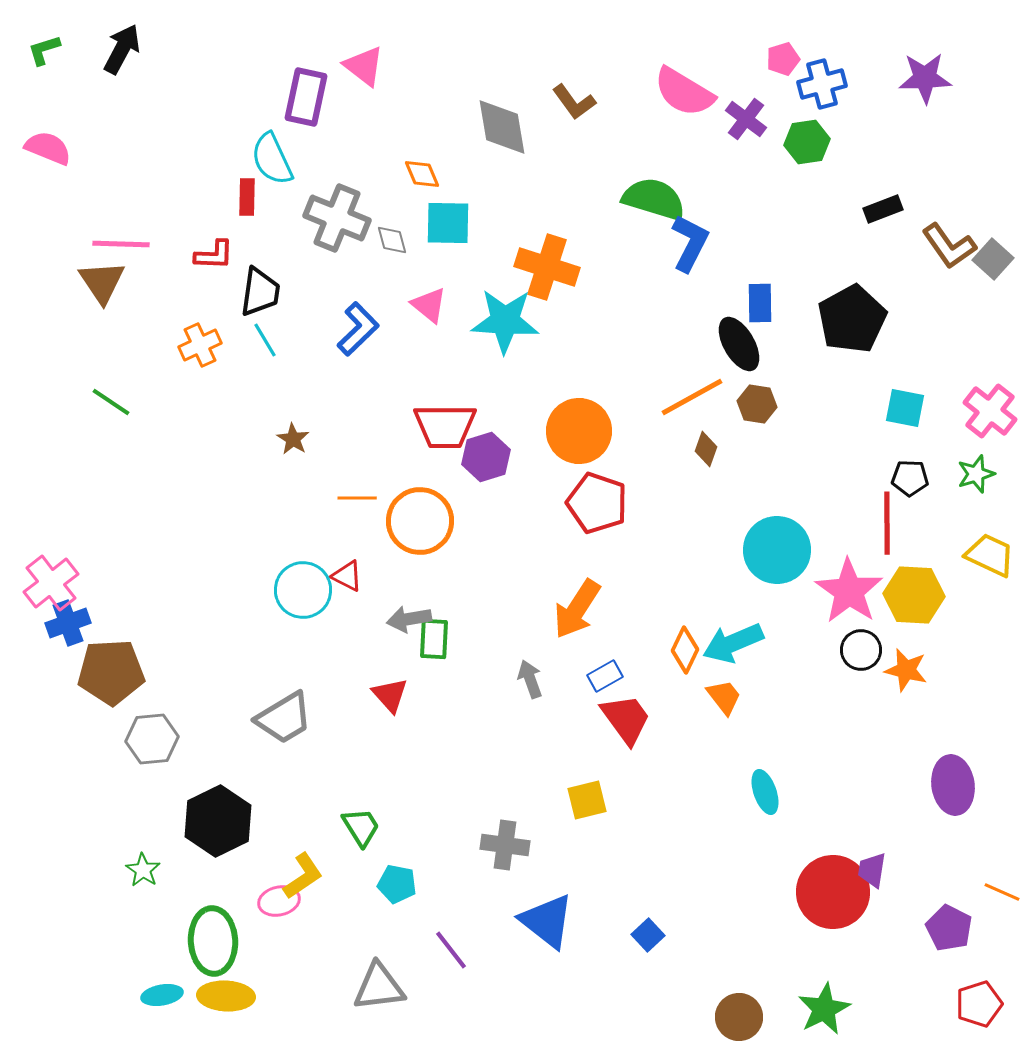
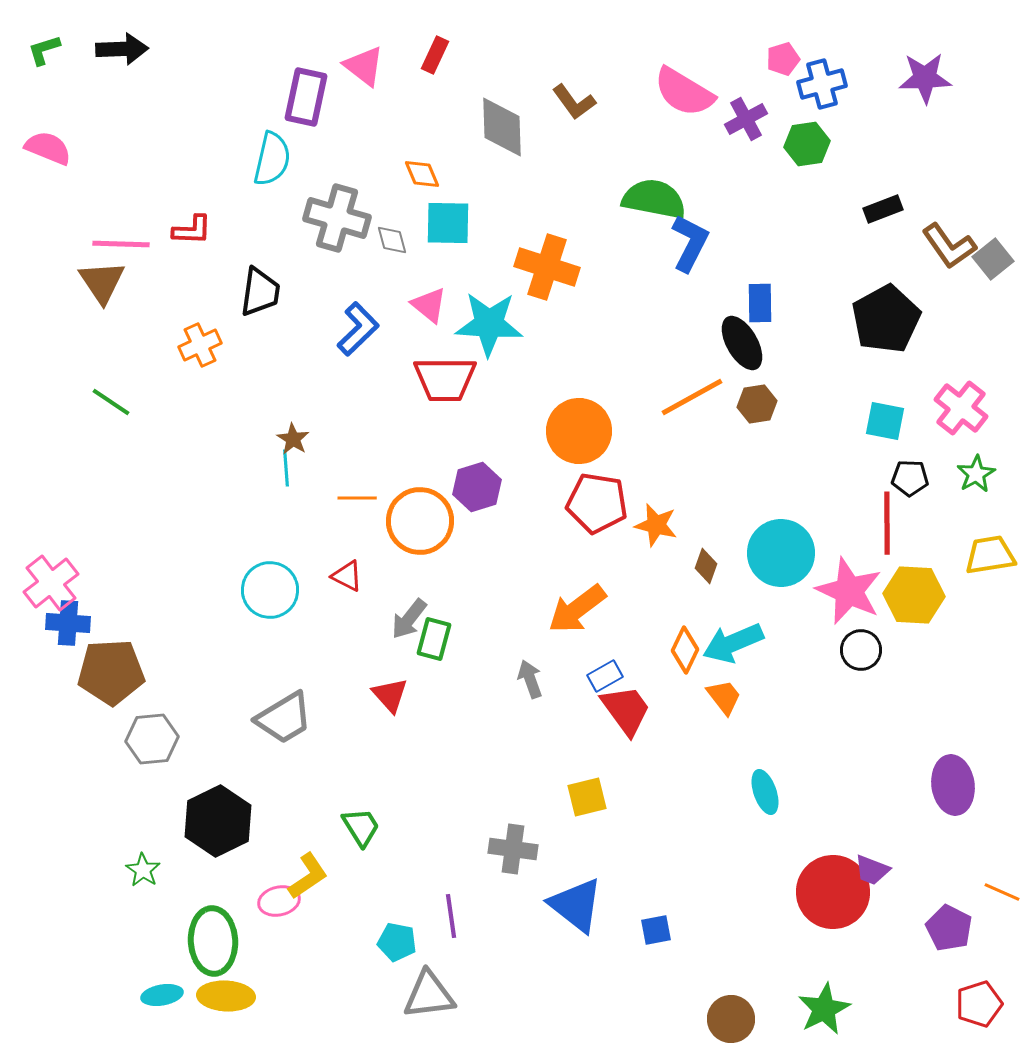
black arrow at (122, 49): rotated 60 degrees clockwise
purple cross at (746, 119): rotated 24 degrees clockwise
gray diamond at (502, 127): rotated 8 degrees clockwise
green hexagon at (807, 142): moved 2 px down
cyan semicircle at (272, 159): rotated 142 degrees counterclockwise
red rectangle at (247, 197): moved 188 px right, 142 px up; rotated 24 degrees clockwise
green semicircle at (654, 199): rotated 6 degrees counterclockwise
gray cross at (337, 218): rotated 6 degrees counterclockwise
red L-shape at (214, 255): moved 22 px left, 25 px up
gray square at (993, 259): rotated 9 degrees clockwise
black pentagon at (852, 319): moved 34 px right
cyan star at (505, 321): moved 16 px left, 3 px down
cyan line at (265, 340): moved 21 px right, 128 px down; rotated 27 degrees clockwise
black ellipse at (739, 344): moved 3 px right, 1 px up
brown hexagon at (757, 404): rotated 18 degrees counterclockwise
cyan square at (905, 408): moved 20 px left, 13 px down
pink cross at (990, 411): moved 29 px left, 3 px up
red trapezoid at (445, 426): moved 47 px up
brown diamond at (706, 449): moved 117 px down
purple hexagon at (486, 457): moved 9 px left, 30 px down
green star at (976, 474): rotated 12 degrees counterclockwise
red pentagon at (597, 503): rotated 10 degrees counterclockwise
cyan circle at (777, 550): moved 4 px right, 3 px down
yellow trapezoid at (990, 555): rotated 34 degrees counterclockwise
cyan circle at (303, 590): moved 33 px left
pink star at (849, 591): rotated 10 degrees counterclockwise
orange arrow at (577, 609): rotated 20 degrees clockwise
gray arrow at (409, 619): rotated 42 degrees counterclockwise
blue cross at (68, 623): rotated 24 degrees clockwise
green rectangle at (434, 639): rotated 12 degrees clockwise
orange star at (906, 670): moved 250 px left, 145 px up
red trapezoid at (626, 719): moved 9 px up
yellow square at (587, 800): moved 3 px up
gray cross at (505, 845): moved 8 px right, 4 px down
purple trapezoid at (872, 870): rotated 78 degrees counterclockwise
yellow L-shape at (303, 876): moved 5 px right
cyan pentagon at (397, 884): moved 58 px down
blue triangle at (547, 921): moved 29 px right, 16 px up
blue square at (648, 935): moved 8 px right, 5 px up; rotated 32 degrees clockwise
purple line at (451, 950): moved 34 px up; rotated 30 degrees clockwise
gray triangle at (379, 987): moved 50 px right, 8 px down
brown circle at (739, 1017): moved 8 px left, 2 px down
